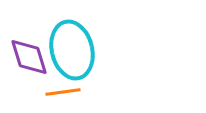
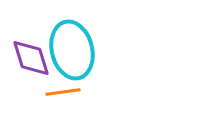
purple diamond: moved 2 px right, 1 px down
